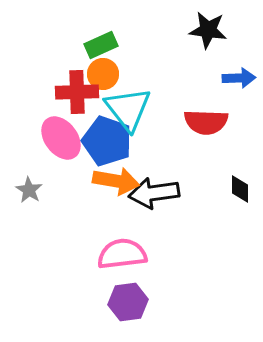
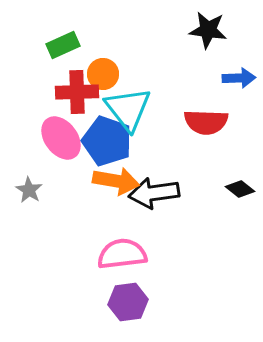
green rectangle: moved 38 px left
black diamond: rotated 52 degrees counterclockwise
